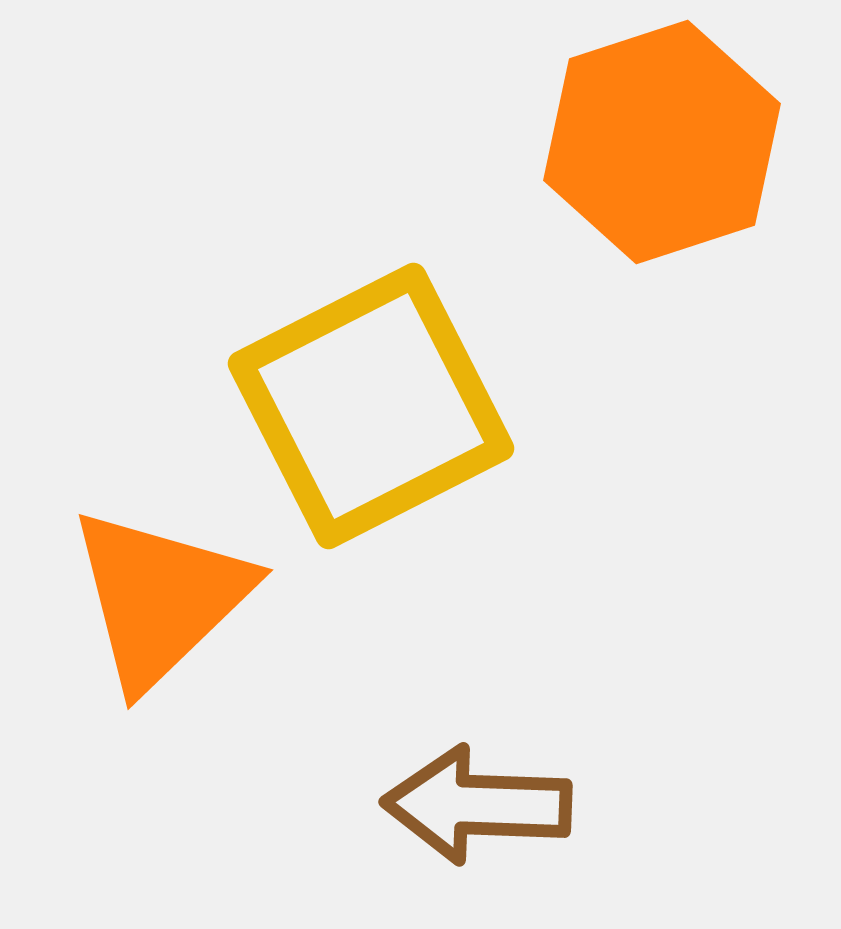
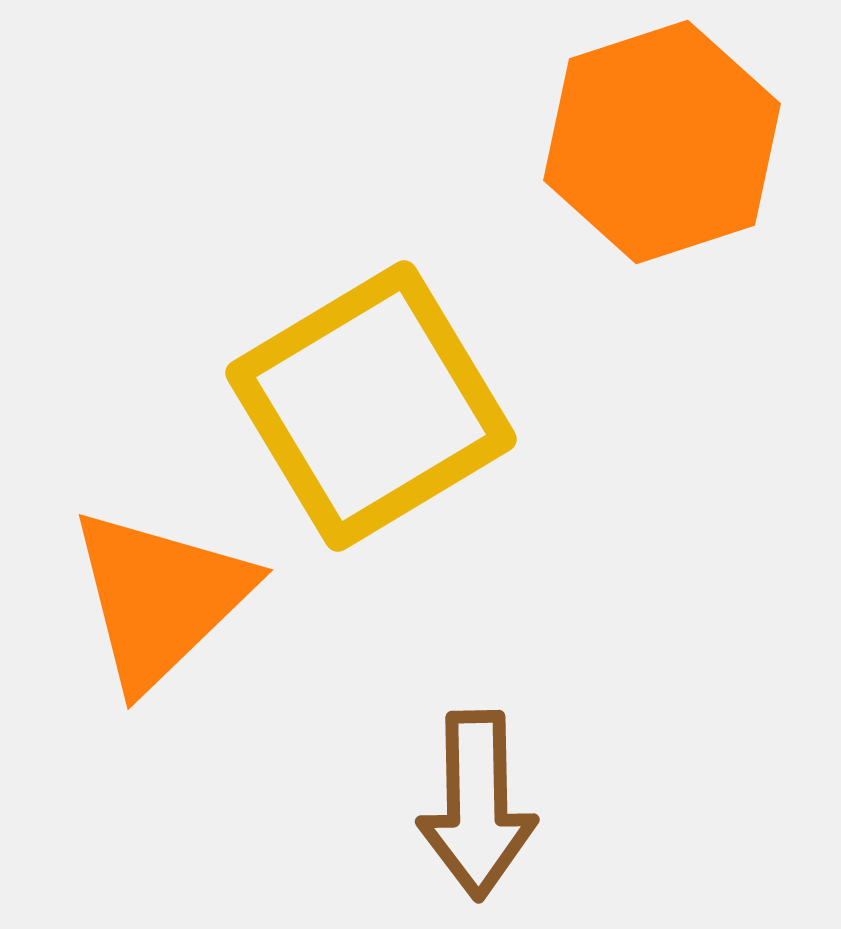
yellow square: rotated 4 degrees counterclockwise
brown arrow: rotated 93 degrees counterclockwise
